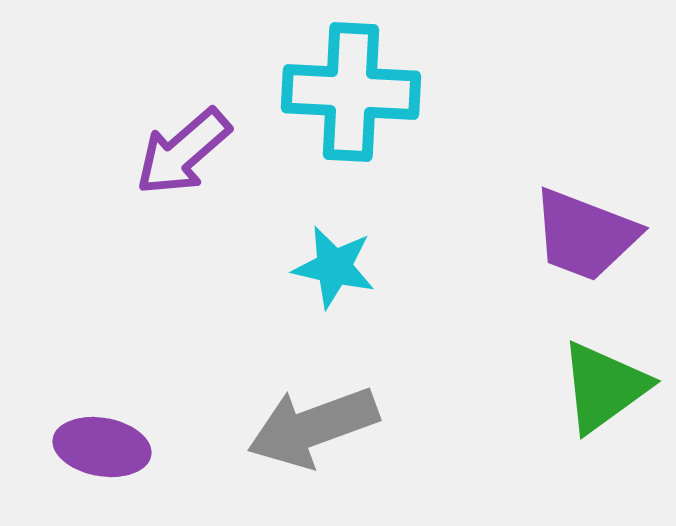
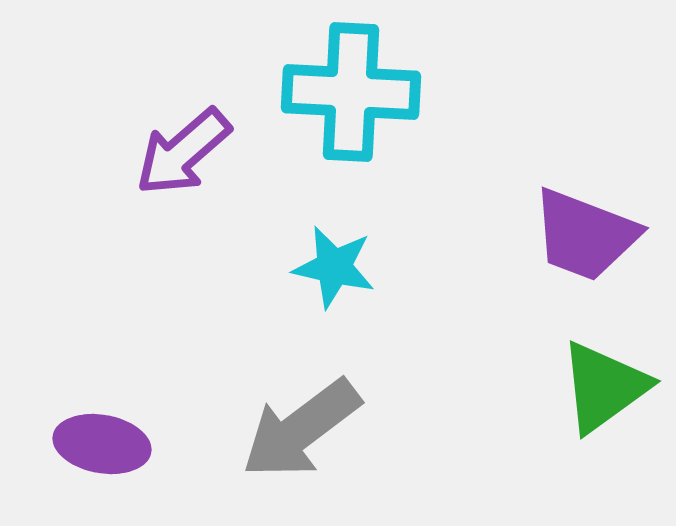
gray arrow: moved 12 px left, 2 px down; rotated 17 degrees counterclockwise
purple ellipse: moved 3 px up
